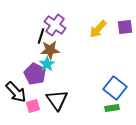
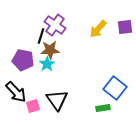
purple pentagon: moved 12 px left, 14 px up; rotated 15 degrees counterclockwise
green rectangle: moved 9 px left
